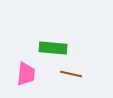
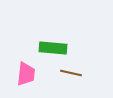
brown line: moved 1 px up
